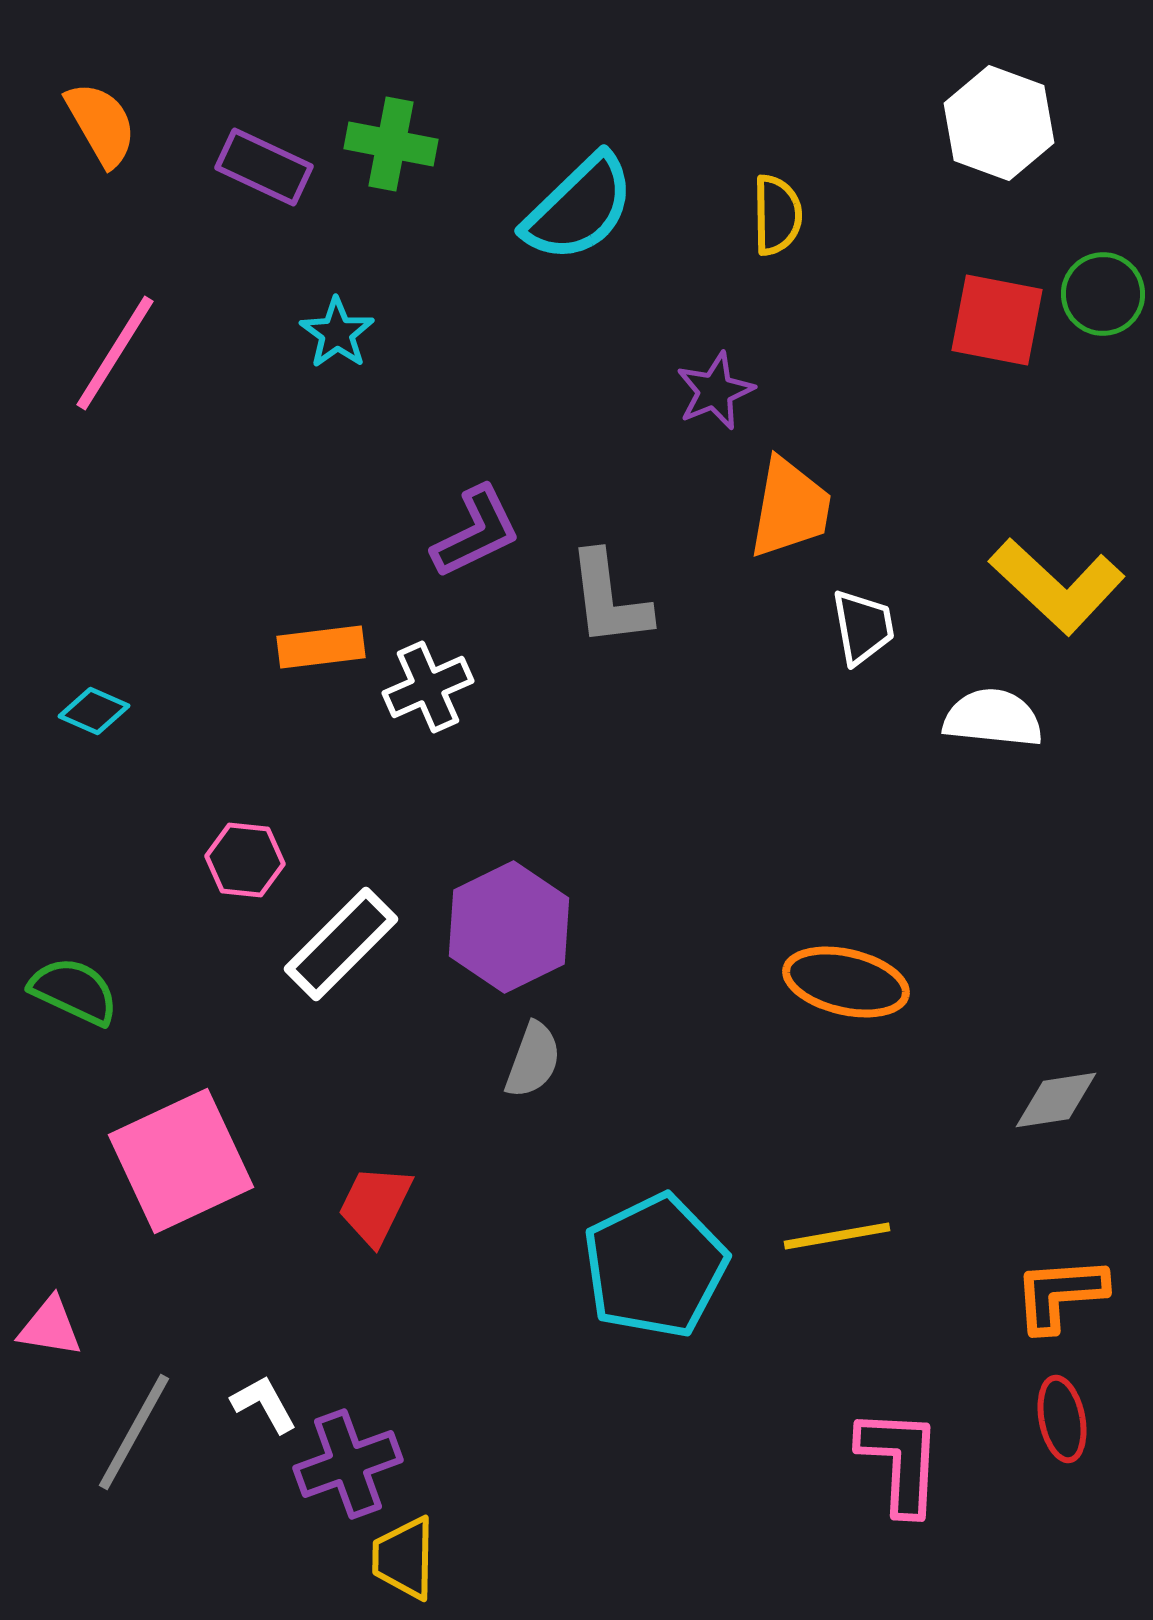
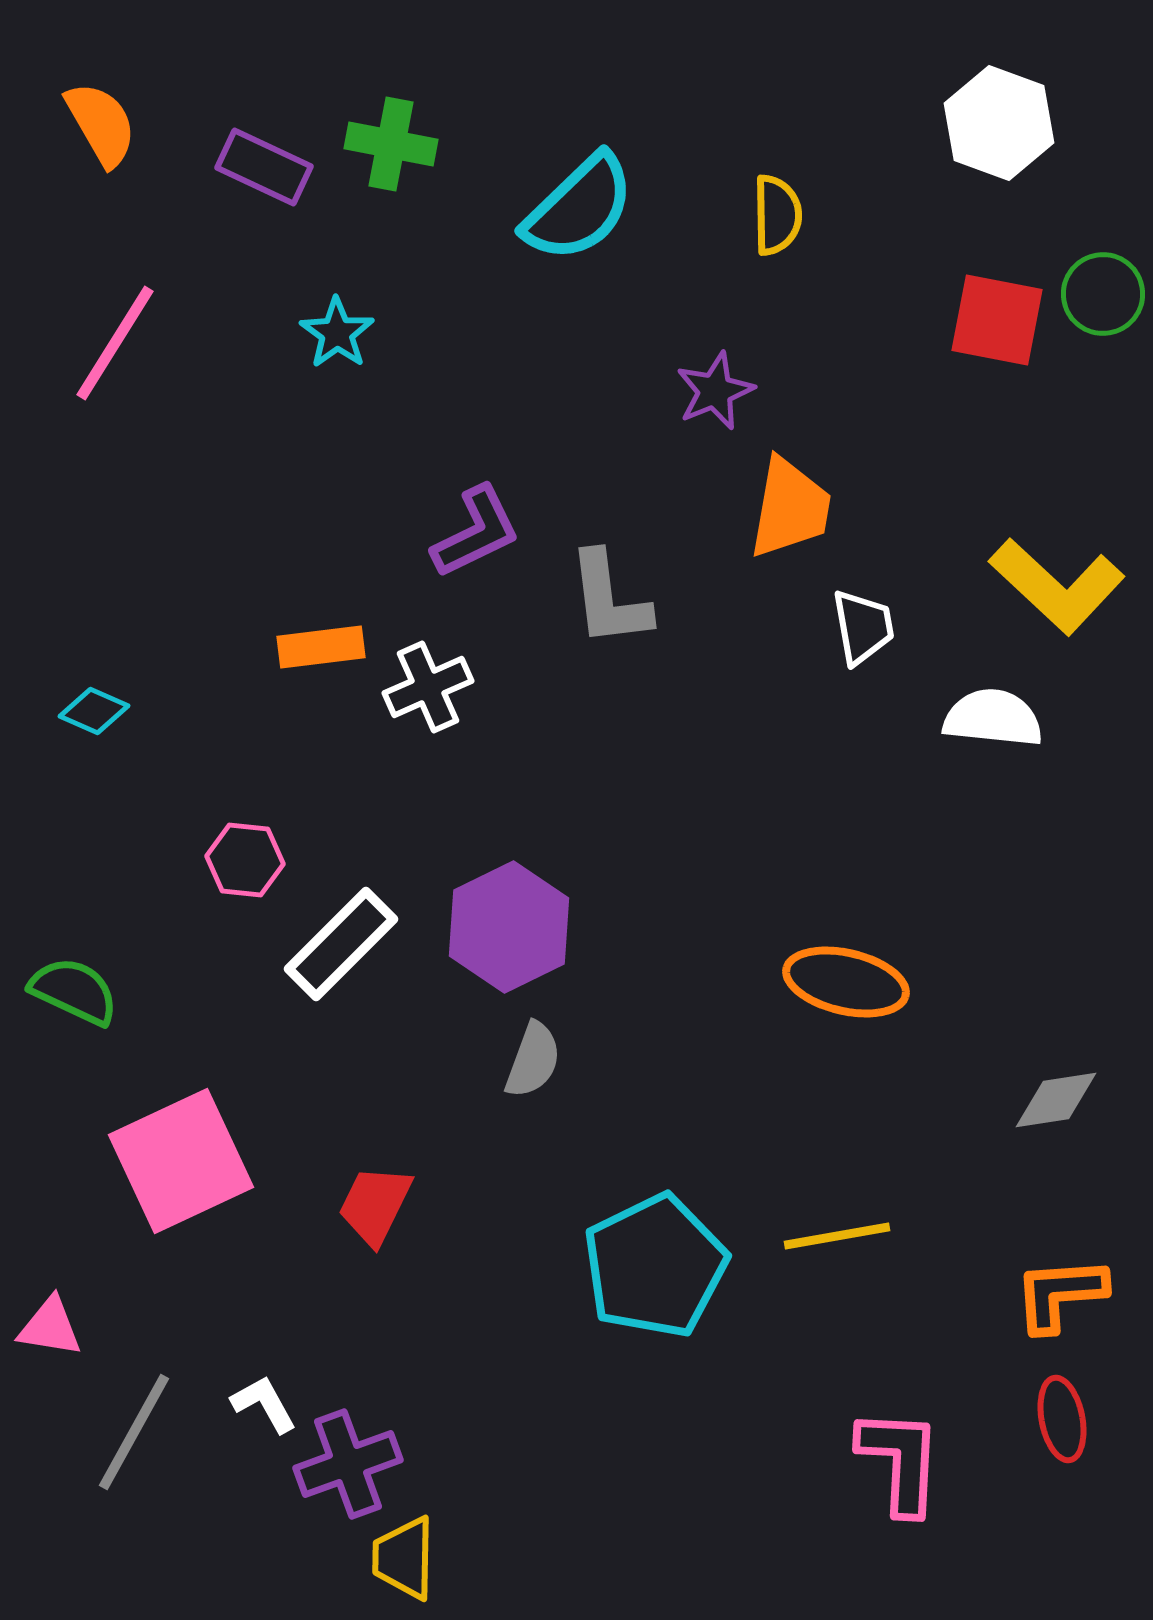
pink line: moved 10 px up
